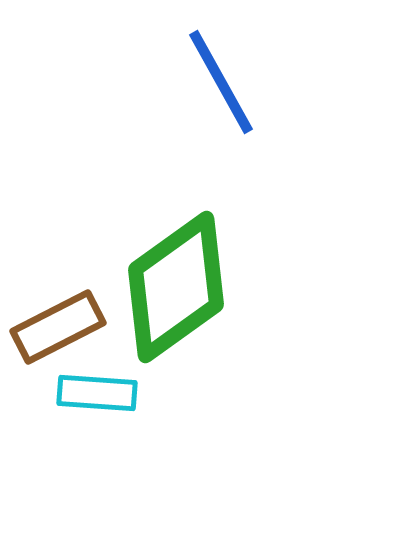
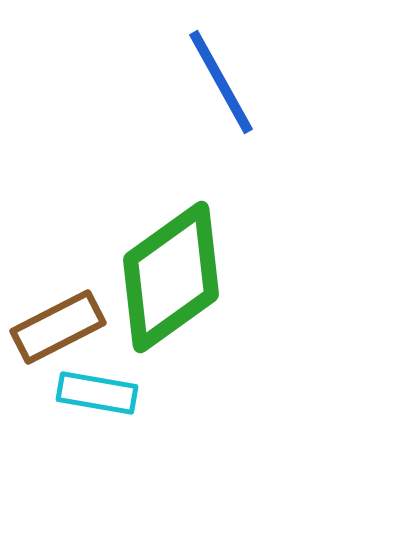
green diamond: moved 5 px left, 10 px up
cyan rectangle: rotated 6 degrees clockwise
